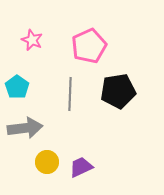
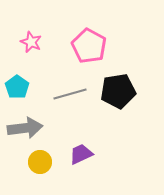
pink star: moved 1 px left, 2 px down
pink pentagon: rotated 20 degrees counterclockwise
gray line: rotated 72 degrees clockwise
yellow circle: moved 7 px left
purple trapezoid: moved 13 px up
